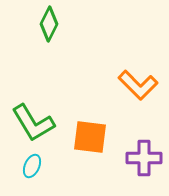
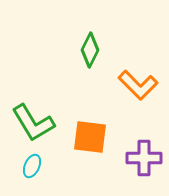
green diamond: moved 41 px right, 26 px down
